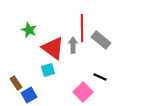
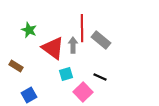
cyan square: moved 18 px right, 4 px down
brown rectangle: moved 17 px up; rotated 24 degrees counterclockwise
